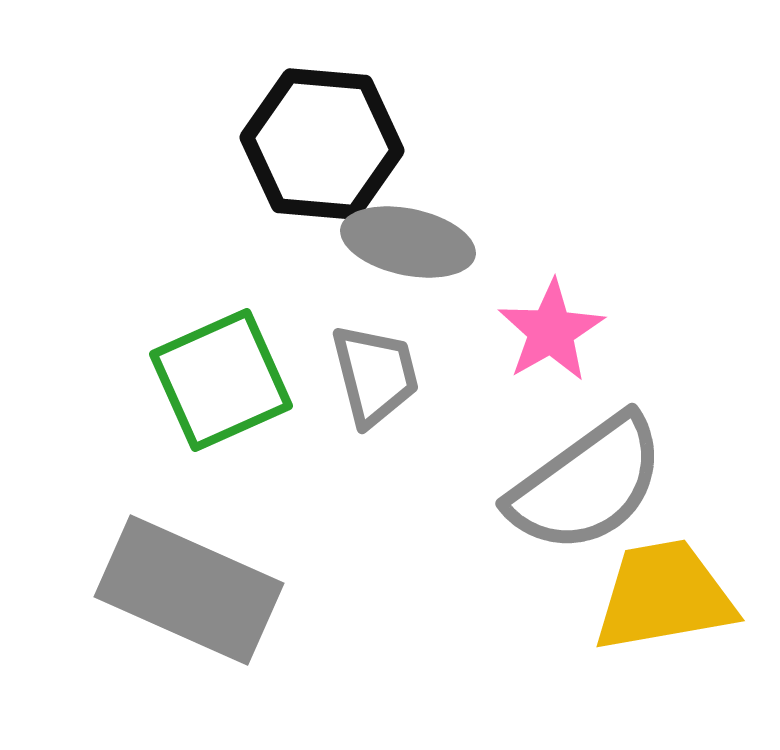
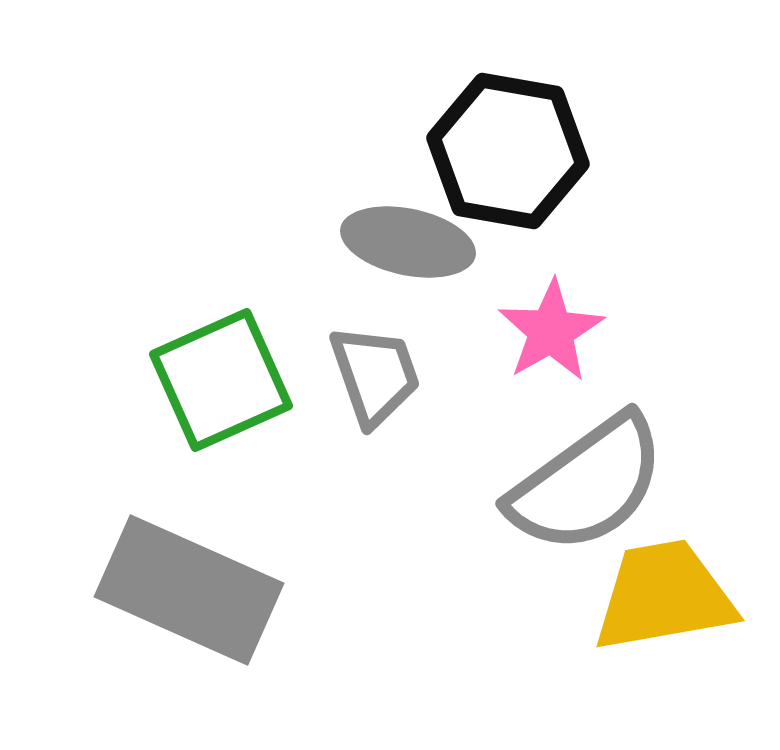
black hexagon: moved 186 px right, 7 px down; rotated 5 degrees clockwise
gray trapezoid: rotated 5 degrees counterclockwise
